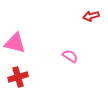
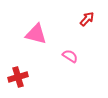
red arrow: moved 4 px left, 3 px down; rotated 147 degrees clockwise
pink triangle: moved 21 px right, 9 px up
